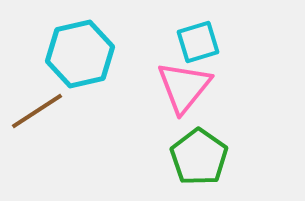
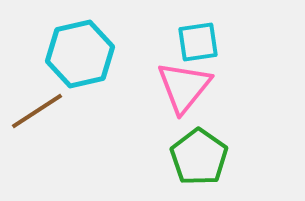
cyan square: rotated 9 degrees clockwise
